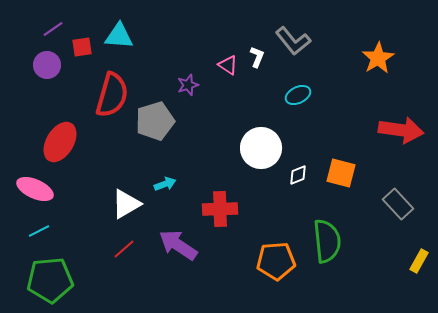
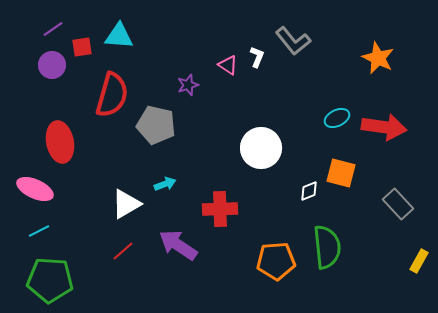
orange star: rotated 16 degrees counterclockwise
purple circle: moved 5 px right
cyan ellipse: moved 39 px right, 23 px down
gray pentagon: moved 1 px right, 4 px down; rotated 30 degrees clockwise
red arrow: moved 17 px left, 3 px up
red ellipse: rotated 42 degrees counterclockwise
white diamond: moved 11 px right, 16 px down
green semicircle: moved 6 px down
red line: moved 1 px left, 2 px down
green pentagon: rotated 9 degrees clockwise
